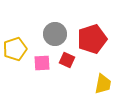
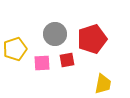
red square: rotated 35 degrees counterclockwise
